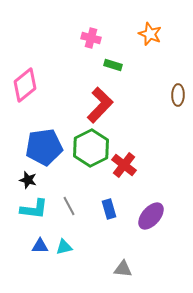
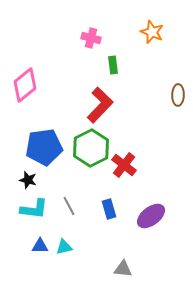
orange star: moved 2 px right, 2 px up
green rectangle: rotated 66 degrees clockwise
purple ellipse: rotated 12 degrees clockwise
